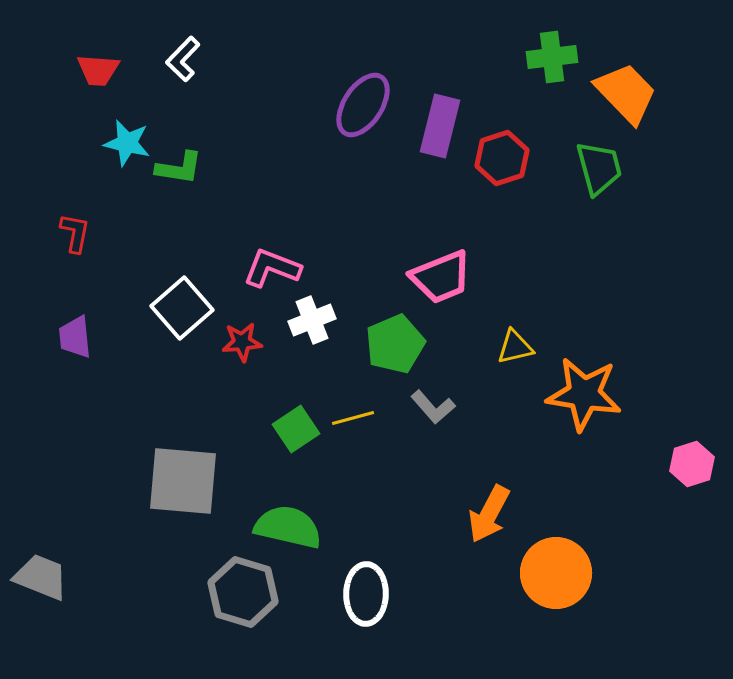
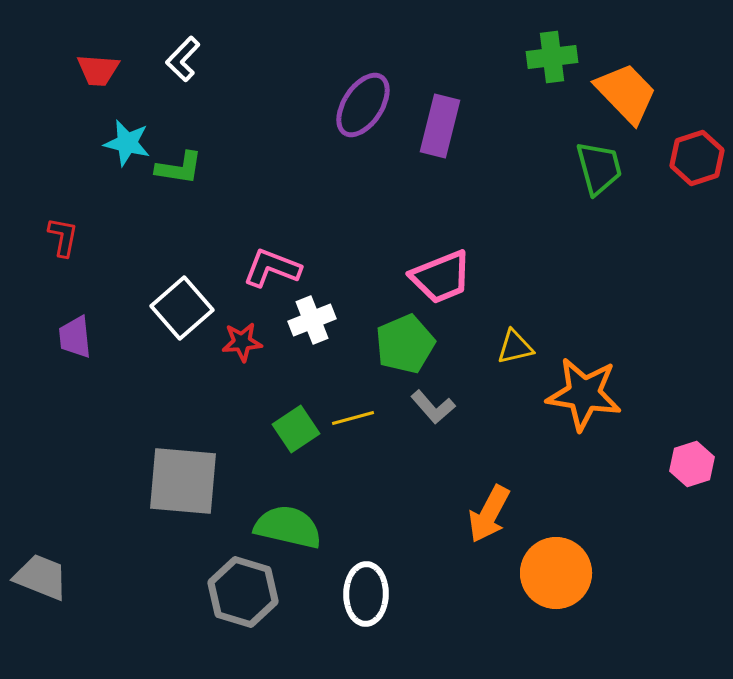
red hexagon: moved 195 px right
red L-shape: moved 12 px left, 4 px down
green pentagon: moved 10 px right
